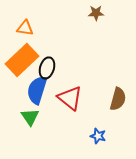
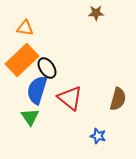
black ellipse: rotated 50 degrees counterclockwise
